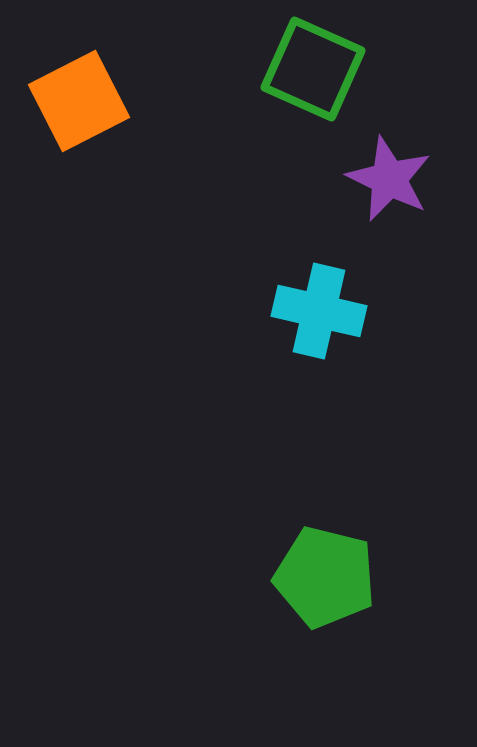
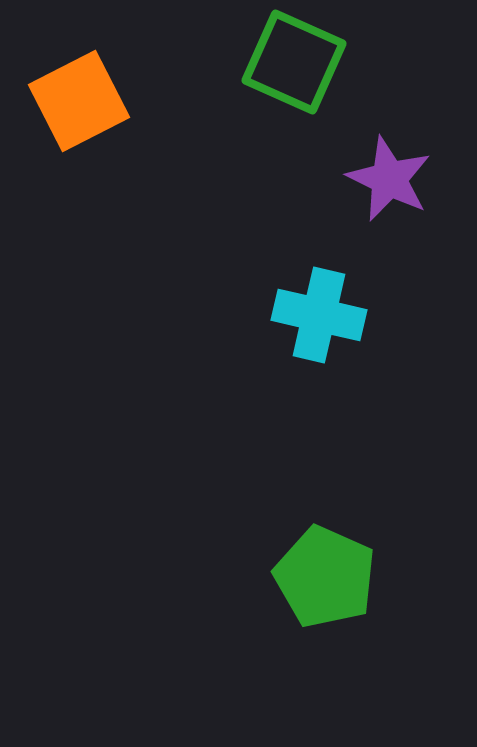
green square: moved 19 px left, 7 px up
cyan cross: moved 4 px down
green pentagon: rotated 10 degrees clockwise
